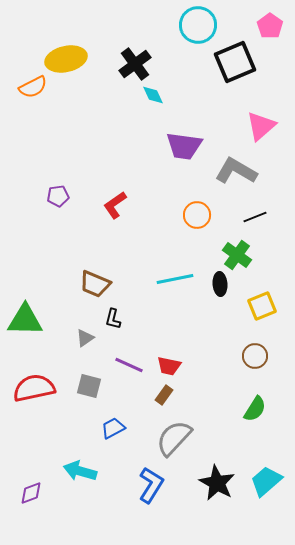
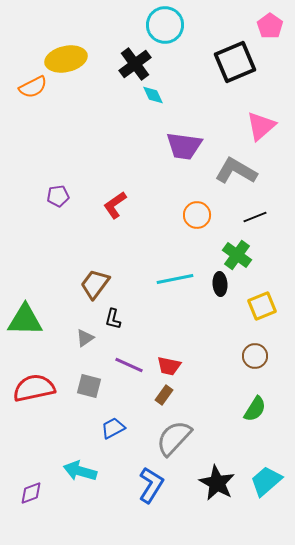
cyan circle: moved 33 px left
brown trapezoid: rotated 104 degrees clockwise
